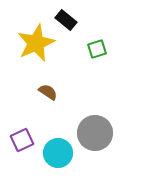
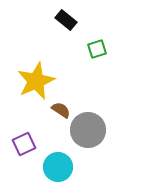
yellow star: moved 38 px down
brown semicircle: moved 13 px right, 18 px down
gray circle: moved 7 px left, 3 px up
purple square: moved 2 px right, 4 px down
cyan circle: moved 14 px down
